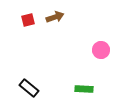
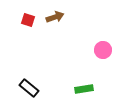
red square: rotated 32 degrees clockwise
pink circle: moved 2 px right
green rectangle: rotated 12 degrees counterclockwise
